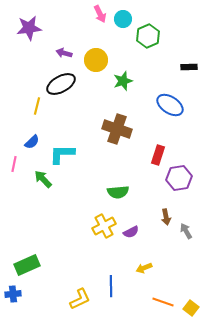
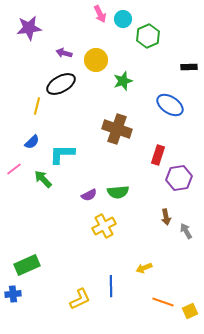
pink line: moved 5 px down; rotated 42 degrees clockwise
purple semicircle: moved 42 px left, 37 px up
yellow square: moved 1 px left, 3 px down; rotated 28 degrees clockwise
